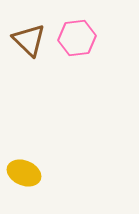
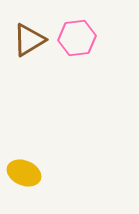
brown triangle: rotated 45 degrees clockwise
